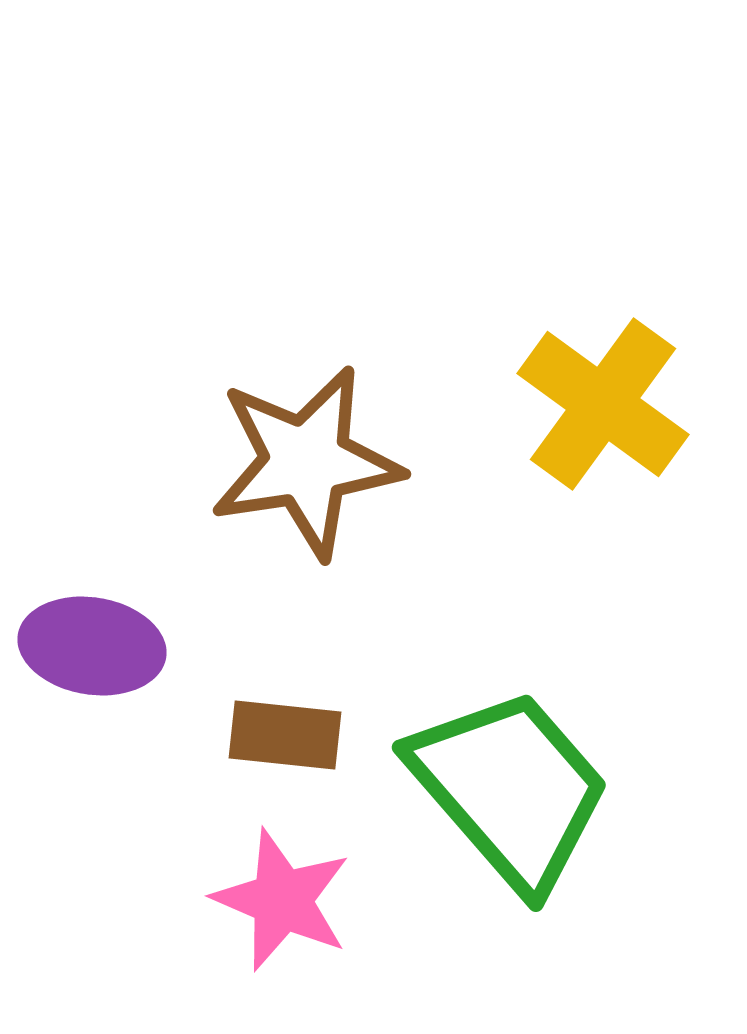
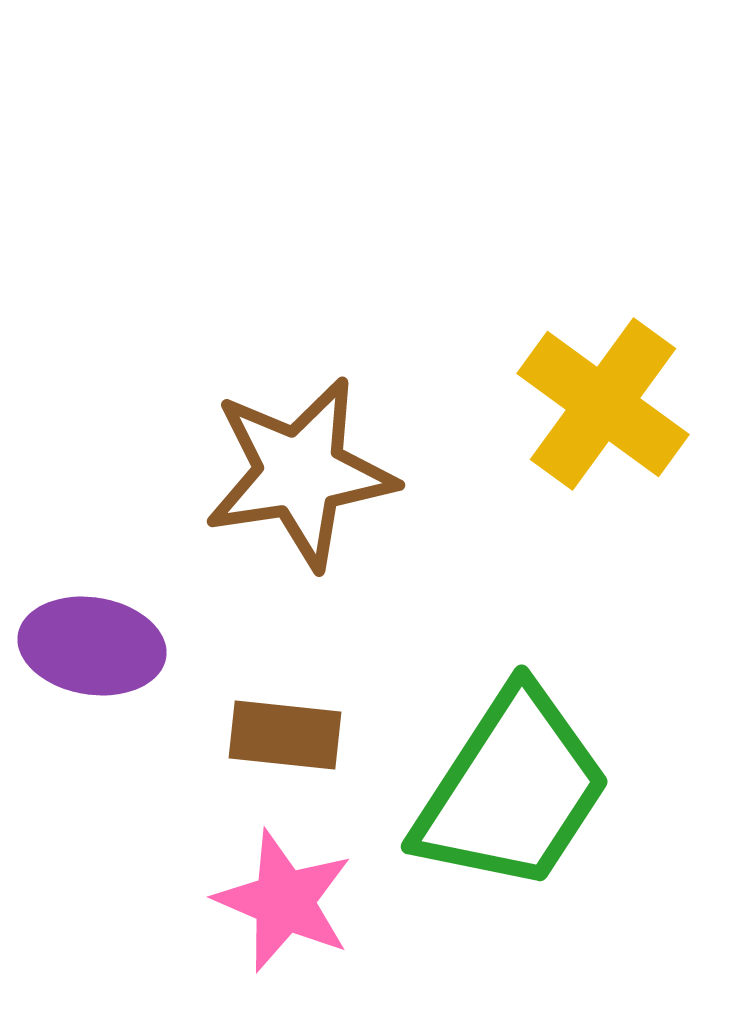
brown star: moved 6 px left, 11 px down
green trapezoid: moved 2 px right, 1 px down; rotated 74 degrees clockwise
pink star: moved 2 px right, 1 px down
